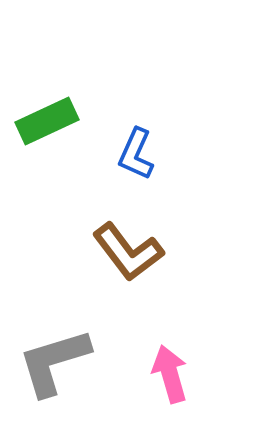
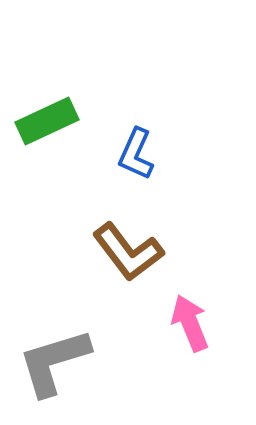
pink arrow: moved 20 px right, 51 px up; rotated 6 degrees counterclockwise
